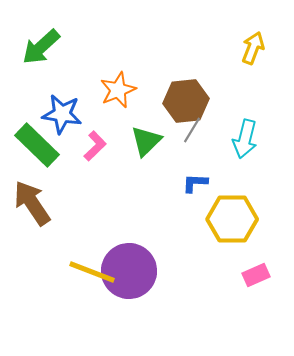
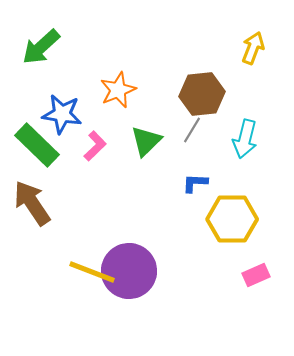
brown hexagon: moved 16 px right, 7 px up
